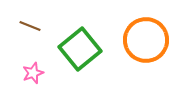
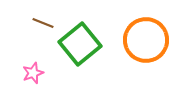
brown line: moved 13 px right, 3 px up
green square: moved 5 px up
